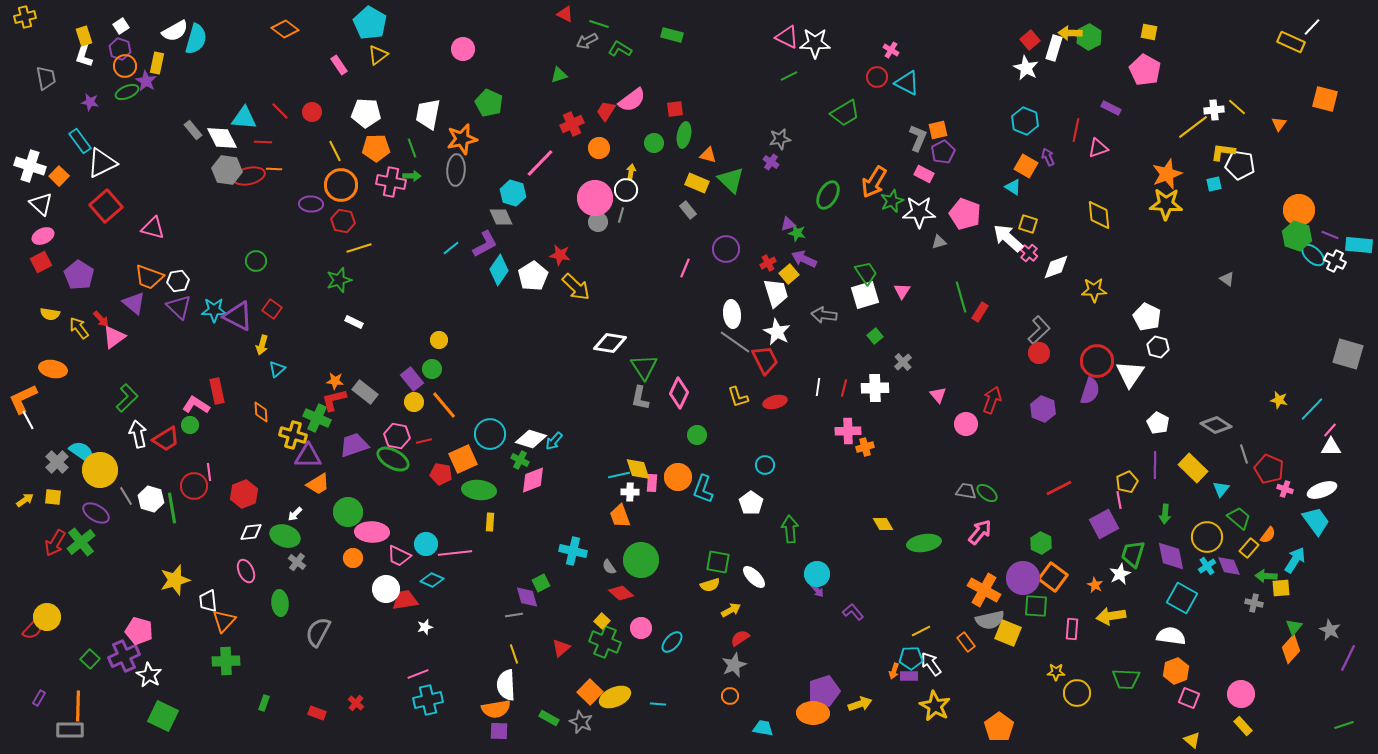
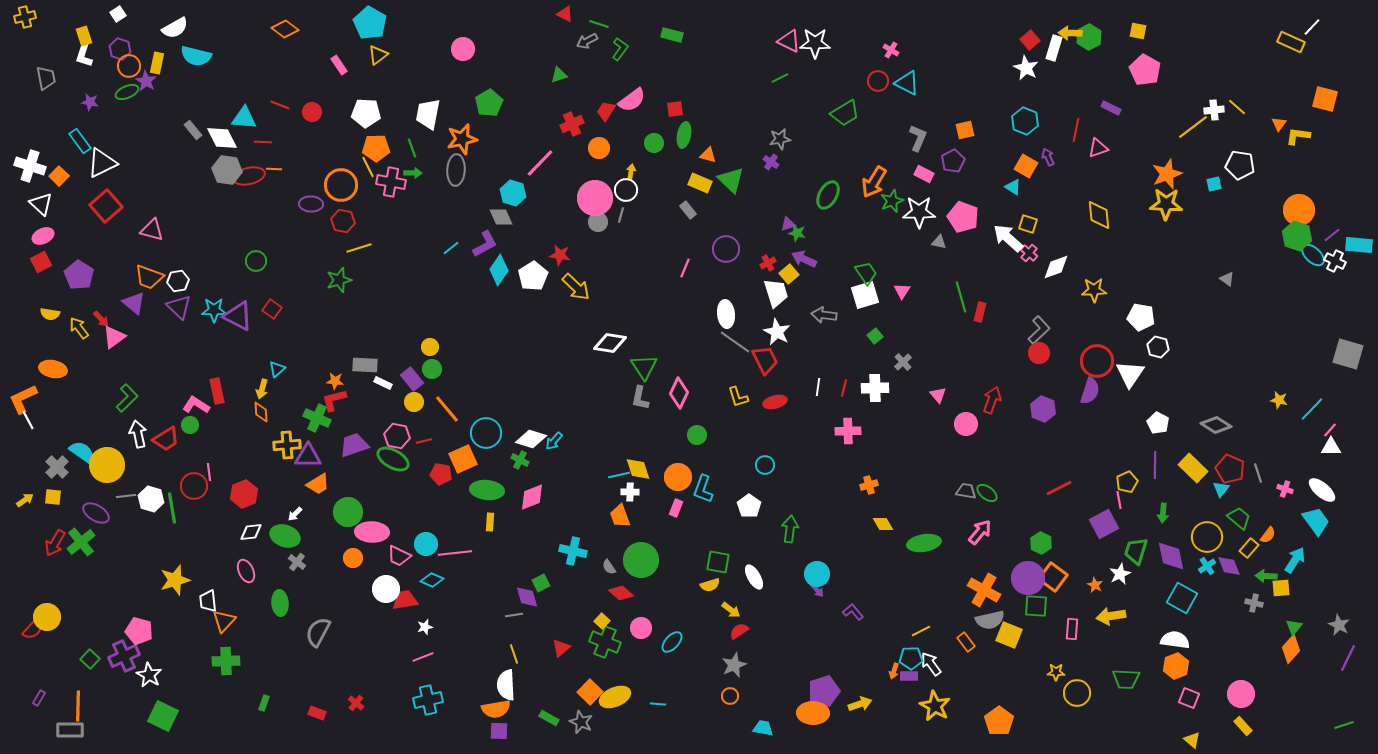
white square at (121, 26): moved 3 px left, 12 px up
white semicircle at (175, 31): moved 3 px up
yellow square at (1149, 32): moved 11 px left, 1 px up
pink triangle at (787, 37): moved 2 px right, 4 px down
cyan semicircle at (196, 39): moved 17 px down; rotated 88 degrees clockwise
green L-shape at (620, 49): rotated 95 degrees clockwise
orange circle at (125, 66): moved 4 px right
green line at (789, 76): moved 9 px left, 2 px down
red circle at (877, 77): moved 1 px right, 4 px down
green pentagon at (489, 103): rotated 16 degrees clockwise
red line at (280, 111): moved 6 px up; rotated 24 degrees counterclockwise
orange square at (938, 130): moved 27 px right
yellow line at (335, 151): moved 33 px right, 16 px down
purple pentagon at (943, 152): moved 10 px right, 9 px down
yellow L-shape at (1223, 152): moved 75 px right, 16 px up
green arrow at (412, 176): moved 1 px right, 3 px up
yellow rectangle at (697, 183): moved 3 px right
pink pentagon at (965, 214): moved 2 px left, 3 px down
pink triangle at (153, 228): moved 1 px left, 2 px down
purple line at (1330, 235): moved 2 px right; rotated 60 degrees counterclockwise
gray triangle at (939, 242): rotated 28 degrees clockwise
red rectangle at (980, 312): rotated 18 degrees counterclockwise
white ellipse at (732, 314): moved 6 px left
white pentagon at (1147, 317): moved 6 px left; rotated 16 degrees counterclockwise
white rectangle at (354, 322): moved 29 px right, 61 px down
yellow circle at (439, 340): moved 9 px left, 7 px down
yellow arrow at (262, 345): moved 44 px down
gray rectangle at (365, 392): moved 27 px up; rotated 35 degrees counterclockwise
orange line at (444, 405): moved 3 px right, 4 px down
cyan circle at (490, 434): moved 4 px left, 1 px up
yellow cross at (293, 435): moved 6 px left, 10 px down; rotated 20 degrees counterclockwise
orange cross at (865, 447): moved 4 px right, 38 px down
gray line at (1244, 454): moved 14 px right, 19 px down
gray cross at (57, 462): moved 5 px down
red pentagon at (1269, 469): moved 39 px left
yellow circle at (100, 470): moved 7 px right, 5 px up
pink diamond at (533, 480): moved 1 px left, 17 px down
pink rectangle at (652, 483): moved 24 px right, 25 px down; rotated 18 degrees clockwise
green ellipse at (479, 490): moved 8 px right
white ellipse at (1322, 490): rotated 60 degrees clockwise
gray line at (126, 496): rotated 66 degrees counterclockwise
white pentagon at (751, 503): moved 2 px left, 3 px down
green arrow at (1165, 514): moved 2 px left, 1 px up
green arrow at (790, 529): rotated 12 degrees clockwise
green trapezoid at (1133, 554): moved 3 px right, 3 px up
white ellipse at (754, 577): rotated 15 degrees clockwise
purple circle at (1023, 578): moved 5 px right
yellow arrow at (731, 610): rotated 66 degrees clockwise
gray star at (1330, 630): moved 9 px right, 5 px up
yellow square at (1008, 633): moved 1 px right, 2 px down
white semicircle at (1171, 636): moved 4 px right, 4 px down
red semicircle at (740, 638): moved 1 px left, 7 px up
orange hexagon at (1176, 671): moved 5 px up
pink line at (418, 674): moved 5 px right, 17 px up
orange pentagon at (999, 727): moved 6 px up
